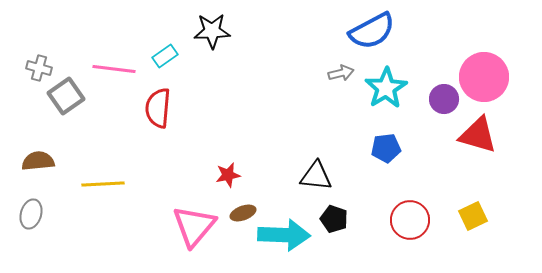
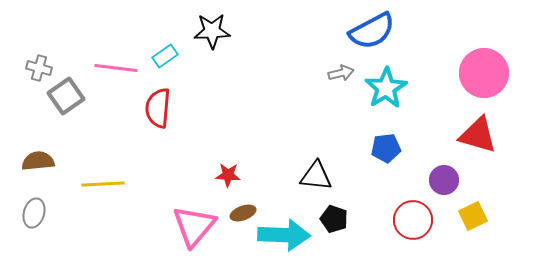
pink line: moved 2 px right, 1 px up
pink circle: moved 4 px up
purple circle: moved 81 px down
red star: rotated 15 degrees clockwise
gray ellipse: moved 3 px right, 1 px up
red circle: moved 3 px right
